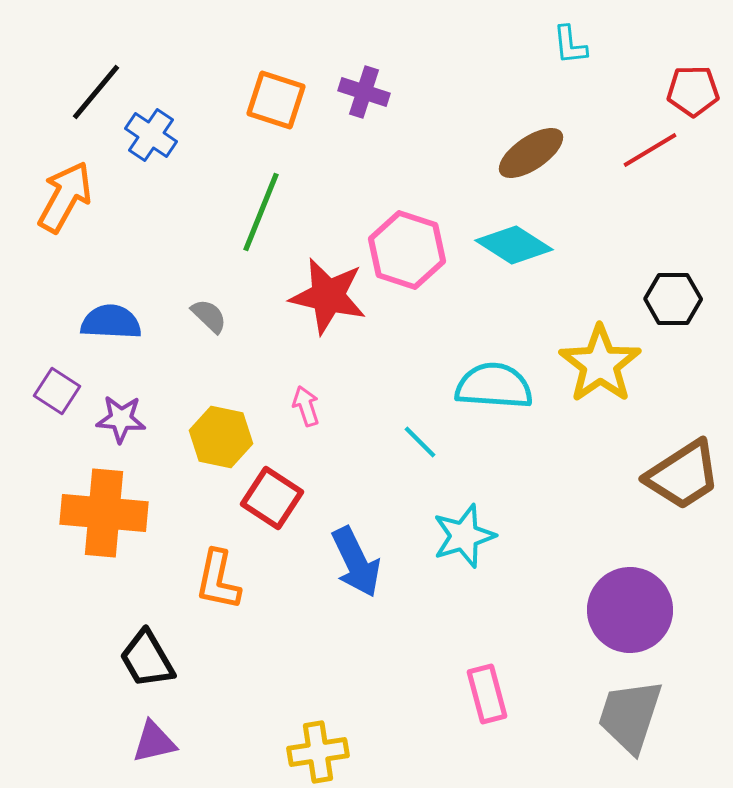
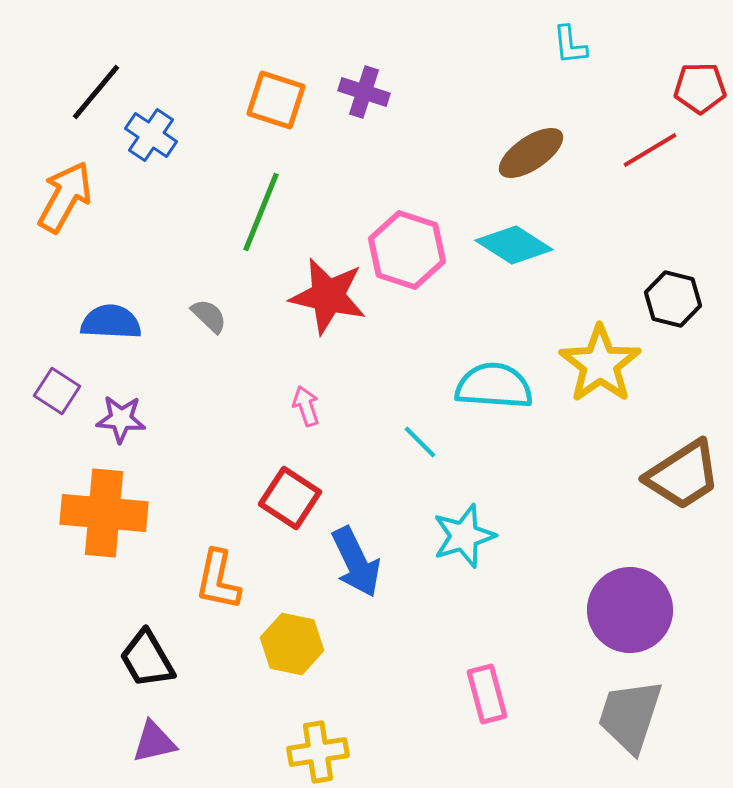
red pentagon: moved 7 px right, 3 px up
black hexagon: rotated 14 degrees clockwise
yellow hexagon: moved 71 px right, 207 px down
red square: moved 18 px right
